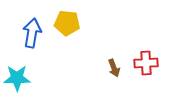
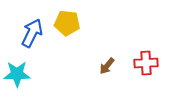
blue arrow: rotated 16 degrees clockwise
brown arrow: moved 7 px left, 2 px up; rotated 60 degrees clockwise
cyan star: moved 4 px up
